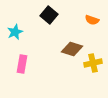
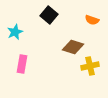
brown diamond: moved 1 px right, 2 px up
yellow cross: moved 3 px left, 3 px down
